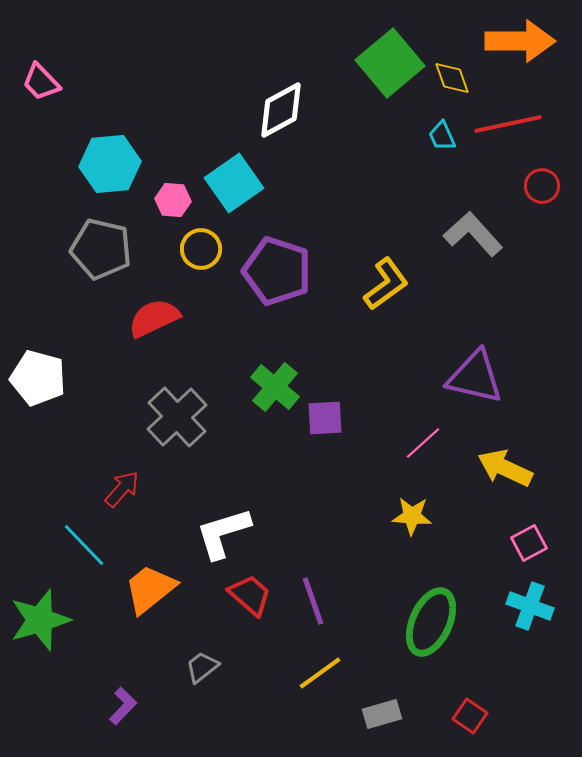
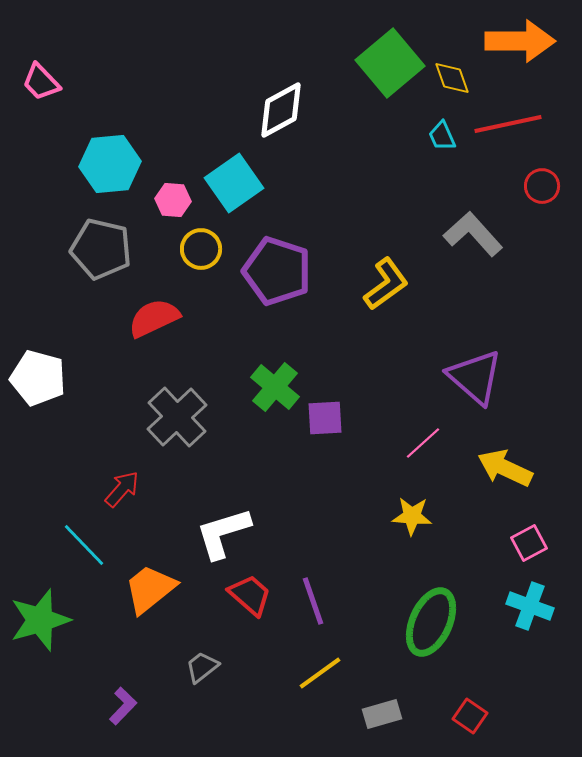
purple triangle: rotated 28 degrees clockwise
